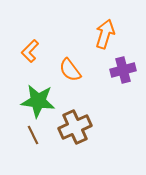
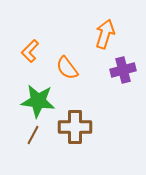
orange semicircle: moved 3 px left, 2 px up
brown cross: rotated 24 degrees clockwise
brown line: rotated 54 degrees clockwise
